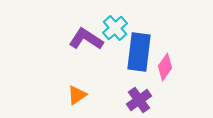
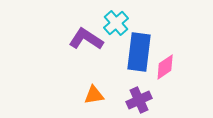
cyan cross: moved 1 px right, 5 px up
pink diamond: rotated 20 degrees clockwise
orange triangle: moved 17 px right; rotated 25 degrees clockwise
purple cross: rotated 10 degrees clockwise
